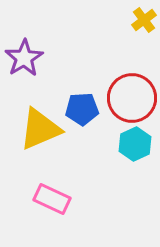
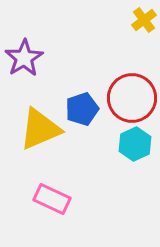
blue pentagon: rotated 16 degrees counterclockwise
